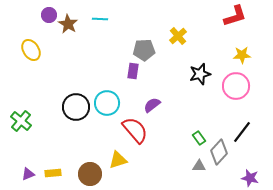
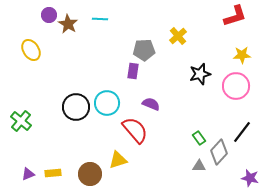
purple semicircle: moved 1 px left, 1 px up; rotated 60 degrees clockwise
